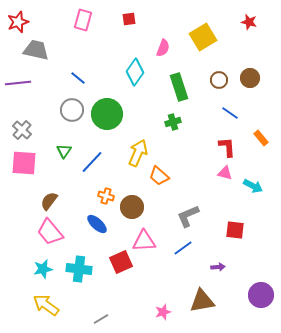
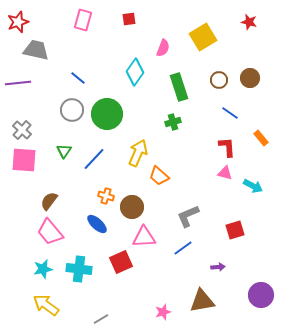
blue line at (92, 162): moved 2 px right, 3 px up
pink square at (24, 163): moved 3 px up
red square at (235, 230): rotated 24 degrees counterclockwise
pink triangle at (144, 241): moved 4 px up
